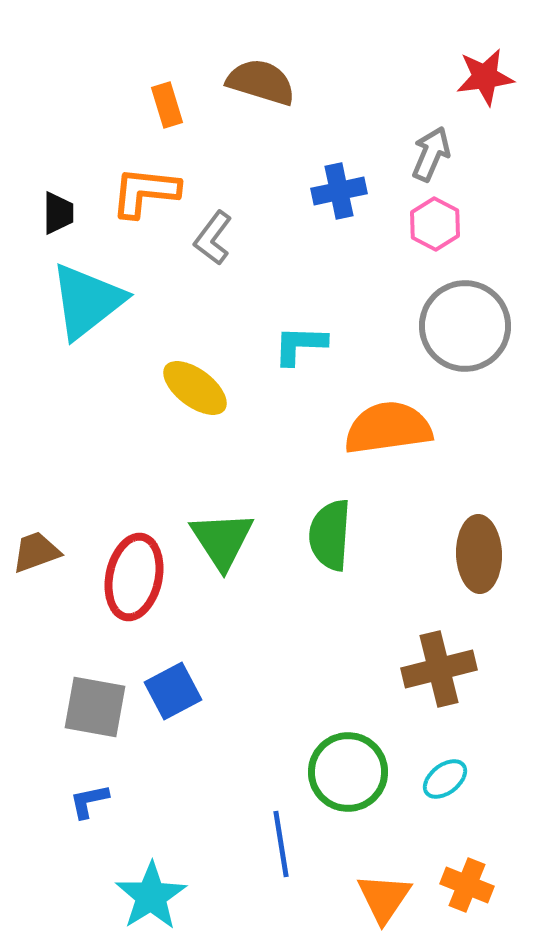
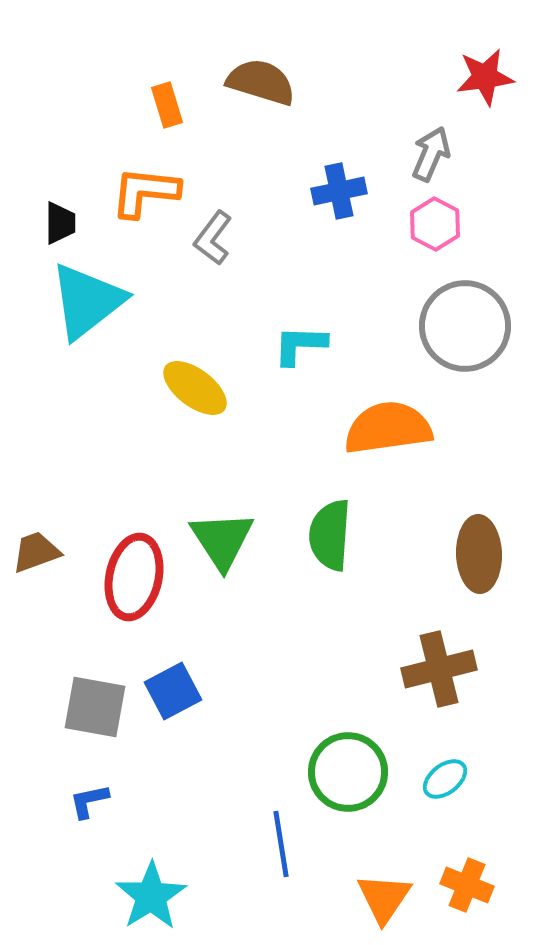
black trapezoid: moved 2 px right, 10 px down
